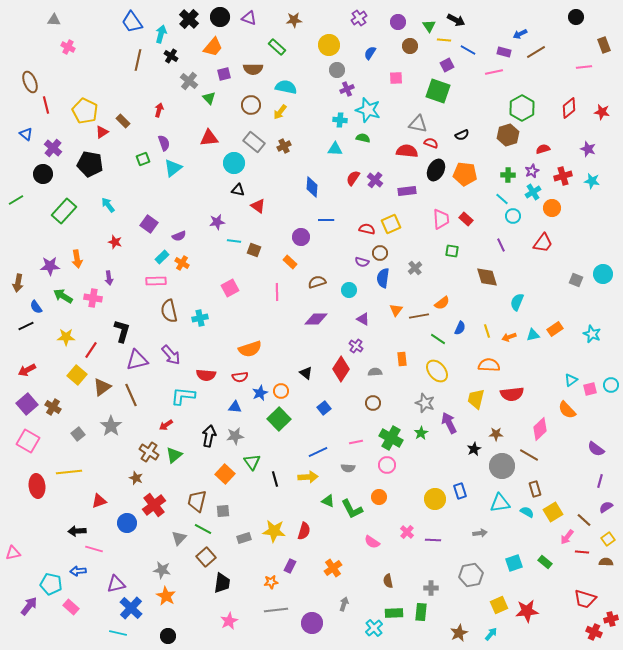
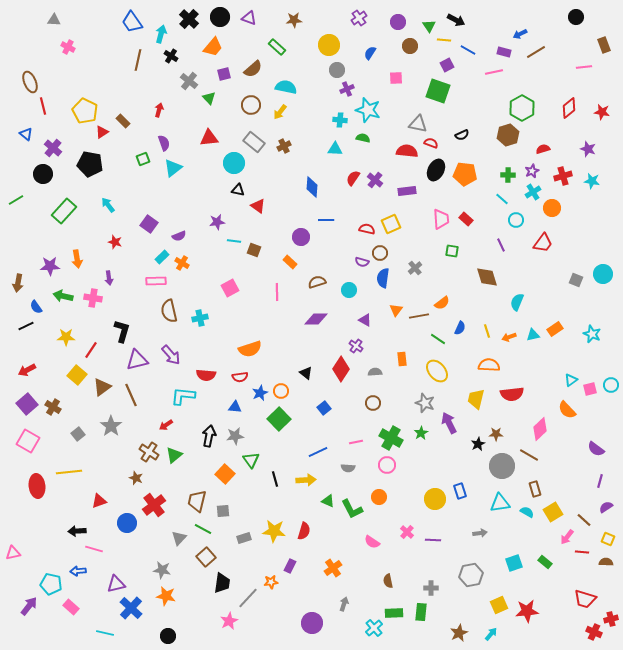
brown semicircle at (253, 69): rotated 42 degrees counterclockwise
red line at (46, 105): moved 3 px left, 1 px down
cyan circle at (513, 216): moved 3 px right, 4 px down
green arrow at (63, 296): rotated 18 degrees counterclockwise
purple triangle at (363, 319): moved 2 px right, 1 px down
black star at (474, 449): moved 4 px right, 5 px up
green triangle at (252, 462): moved 1 px left, 2 px up
yellow arrow at (308, 477): moved 2 px left, 3 px down
yellow square at (608, 539): rotated 32 degrees counterclockwise
orange star at (166, 596): rotated 18 degrees counterclockwise
gray line at (276, 610): moved 28 px left, 12 px up; rotated 40 degrees counterclockwise
cyan line at (118, 633): moved 13 px left
